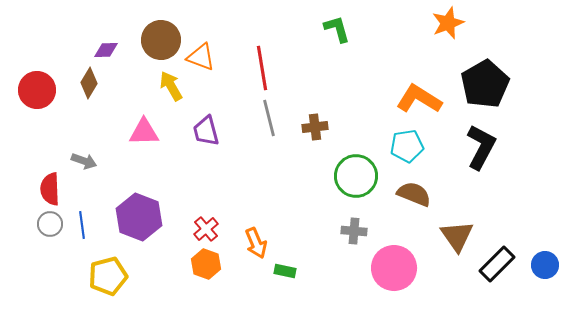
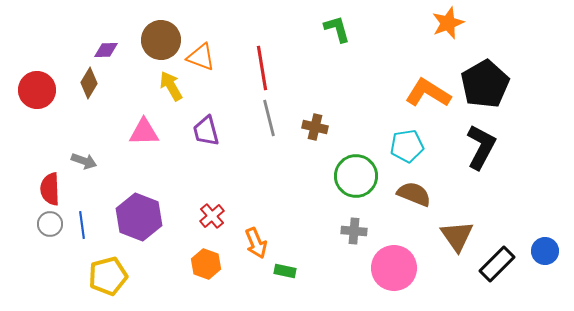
orange L-shape: moved 9 px right, 6 px up
brown cross: rotated 20 degrees clockwise
red cross: moved 6 px right, 13 px up
blue circle: moved 14 px up
